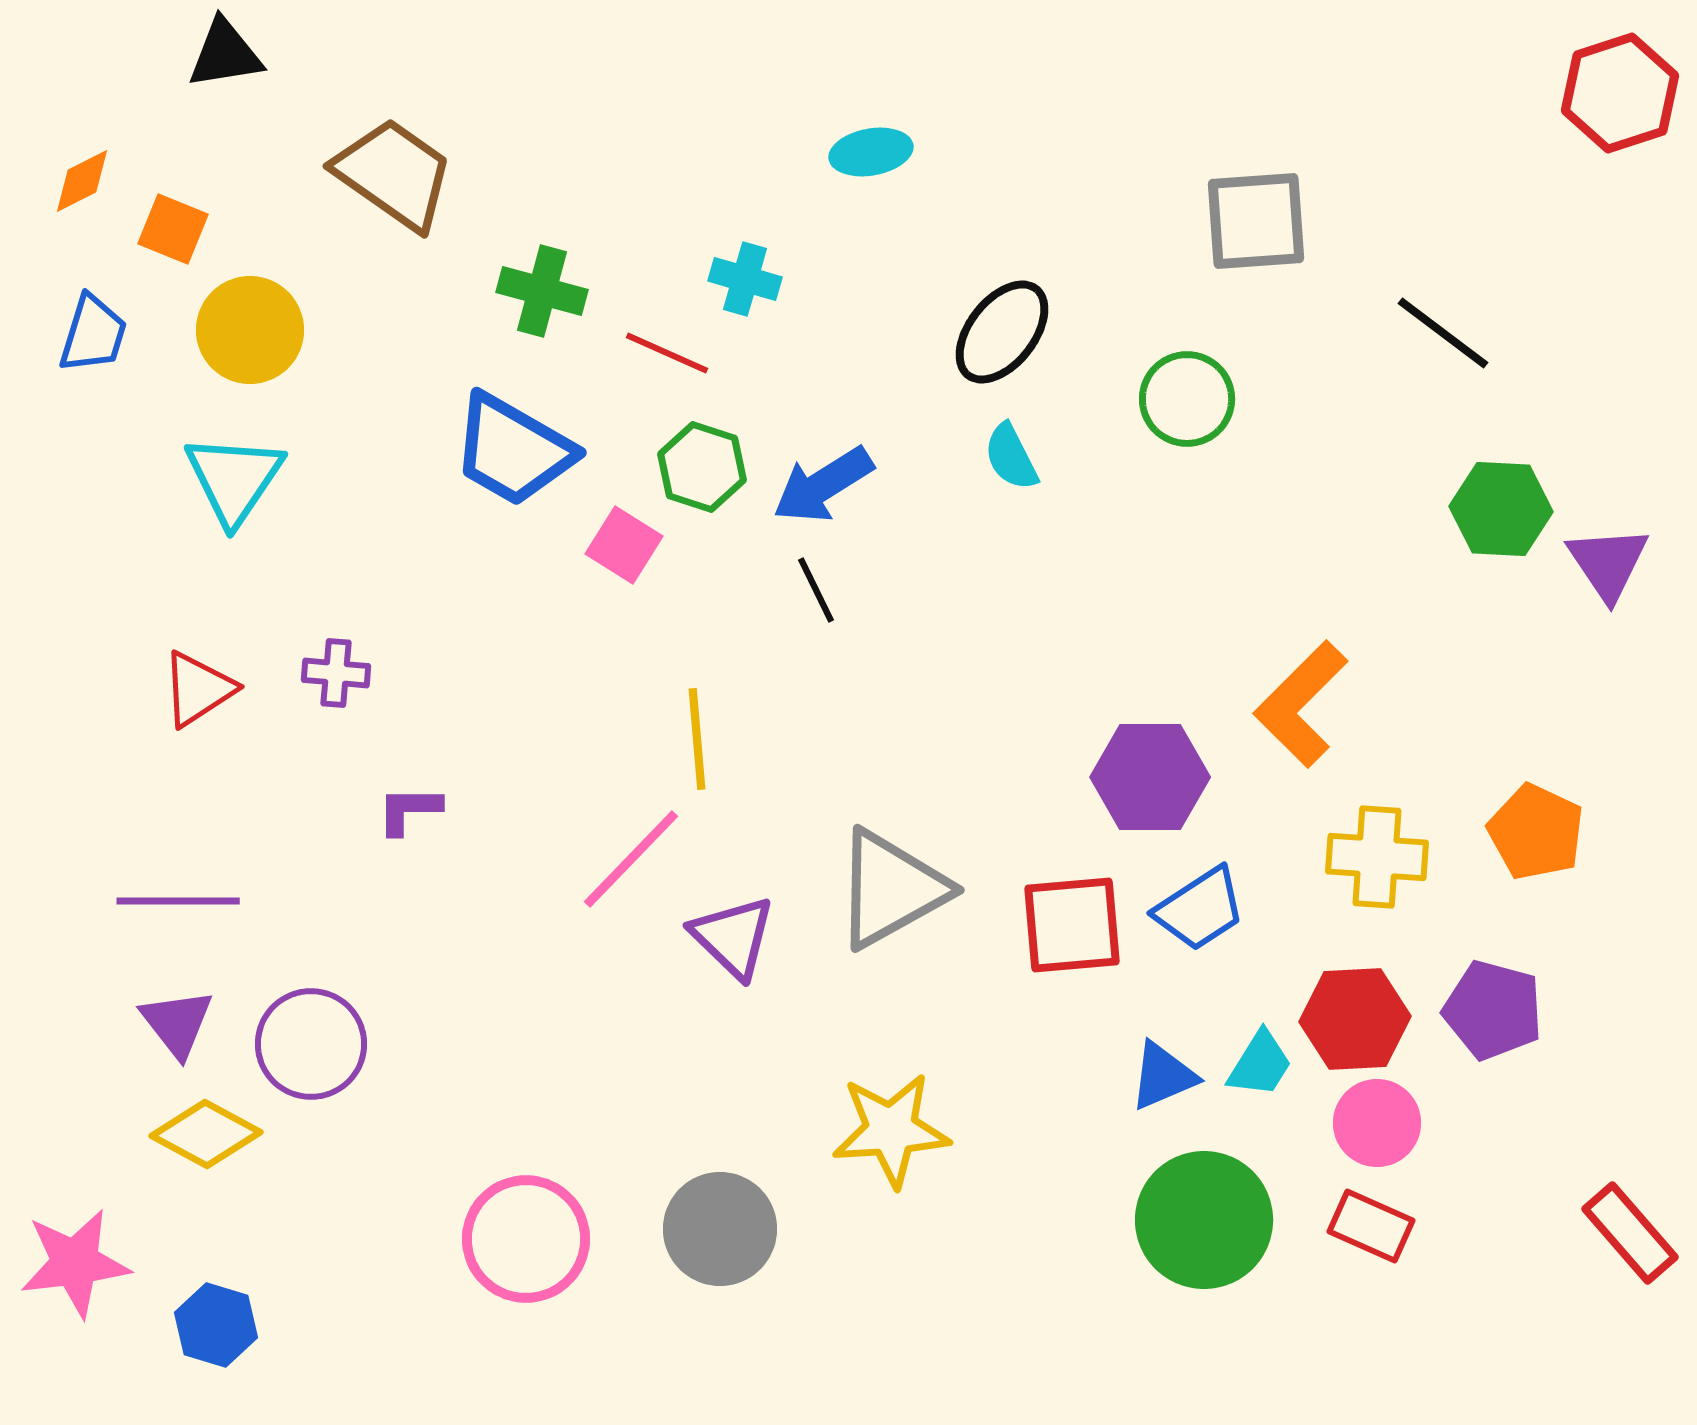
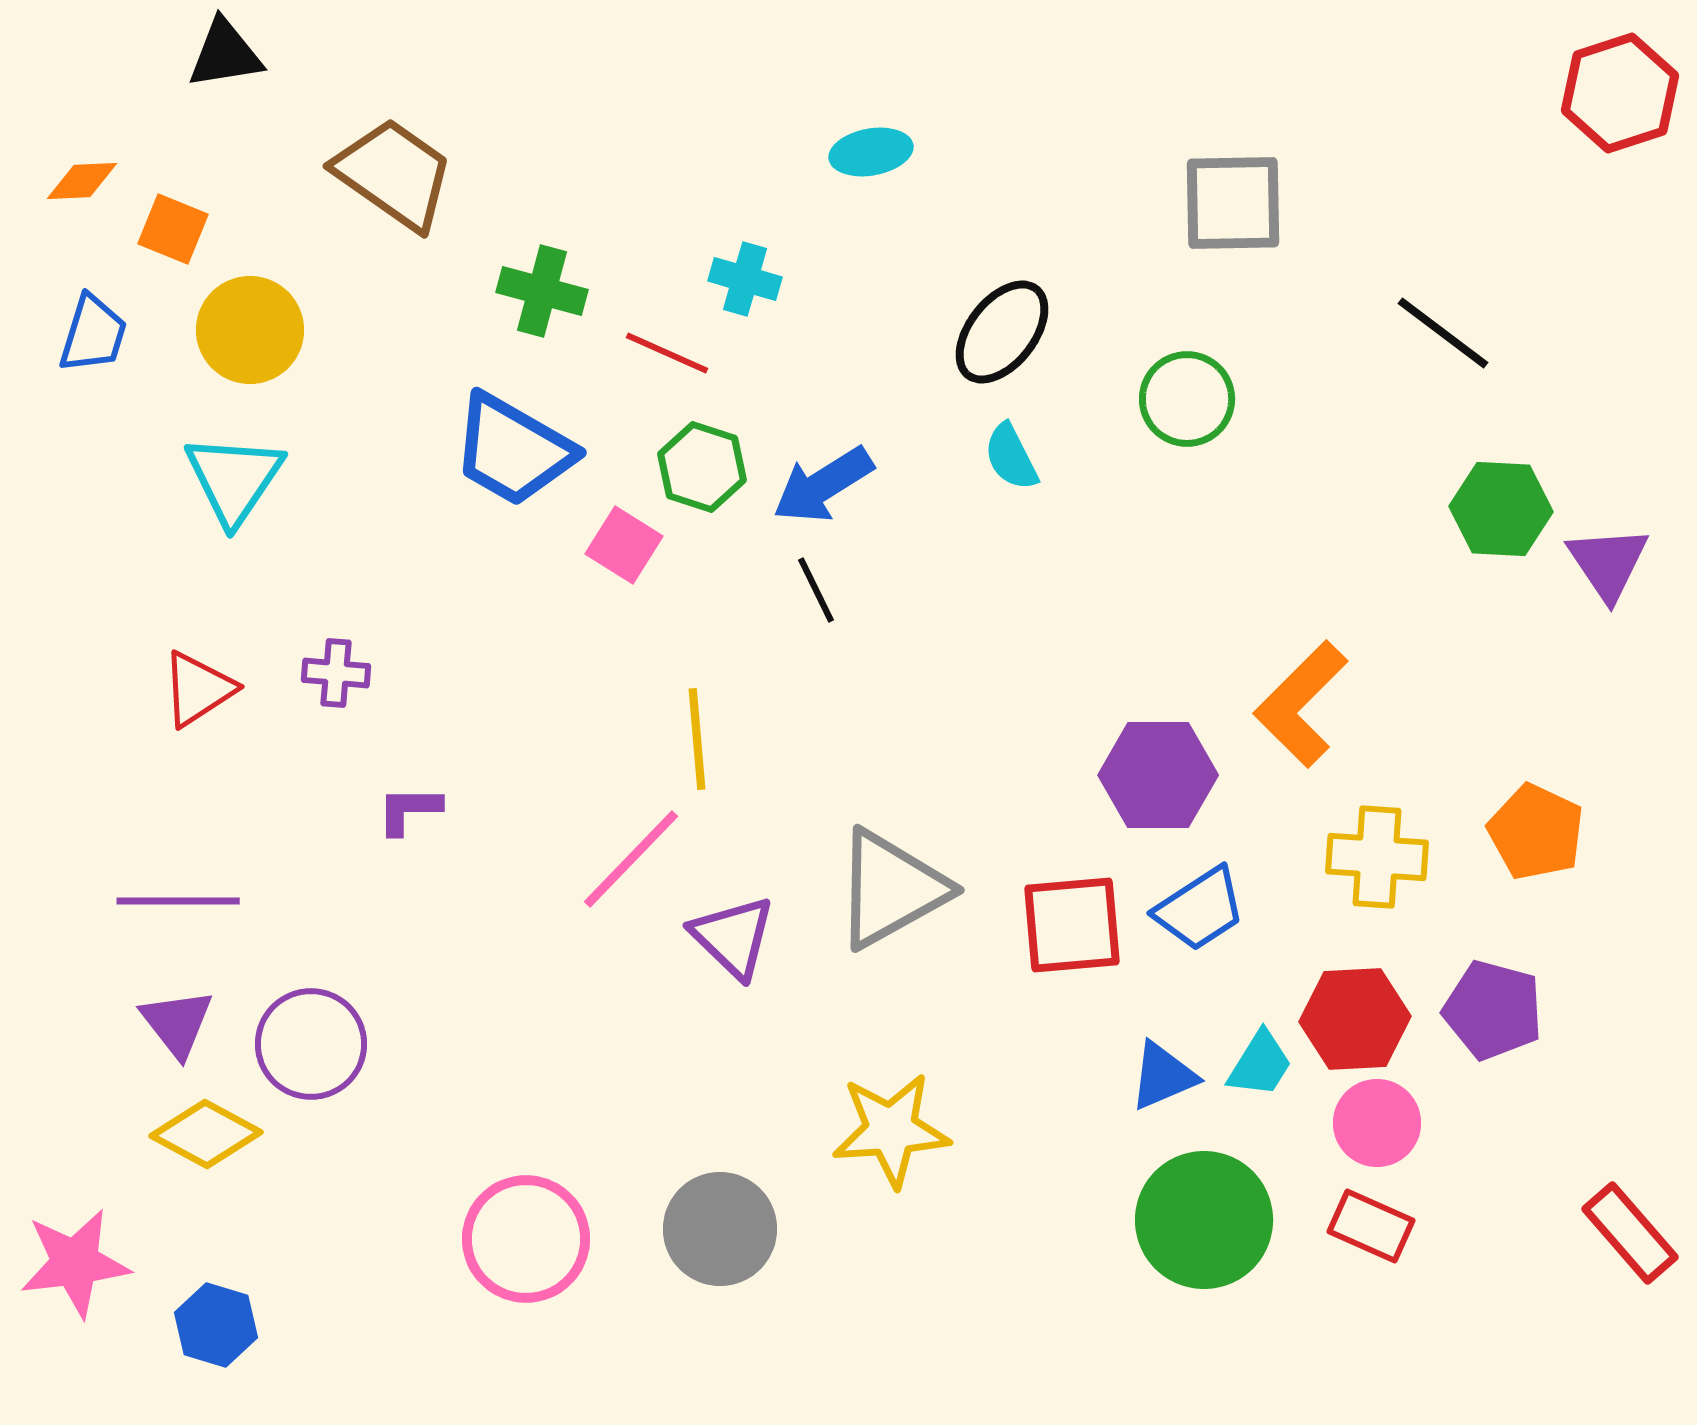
orange diamond at (82, 181): rotated 24 degrees clockwise
gray square at (1256, 221): moved 23 px left, 18 px up; rotated 3 degrees clockwise
purple hexagon at (1150, 777): moved 8 px right, 2 px up
